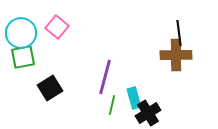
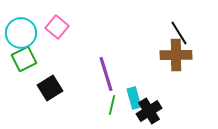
black line: rotated 25 degrees counterclockwise
green square: moved 1 px right, 2 px down; rotated 15 degrees counterclockwise
purple line: moved 1 px right, 3 px up; rotated 32 degrees counterclockwise
black cross: moved 1 px right, 2 px up
